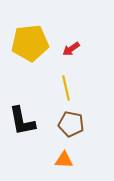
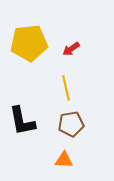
yellow pentagon: moved 1 px left
brown pentagon: rotated 20 degrees counterclockwise
